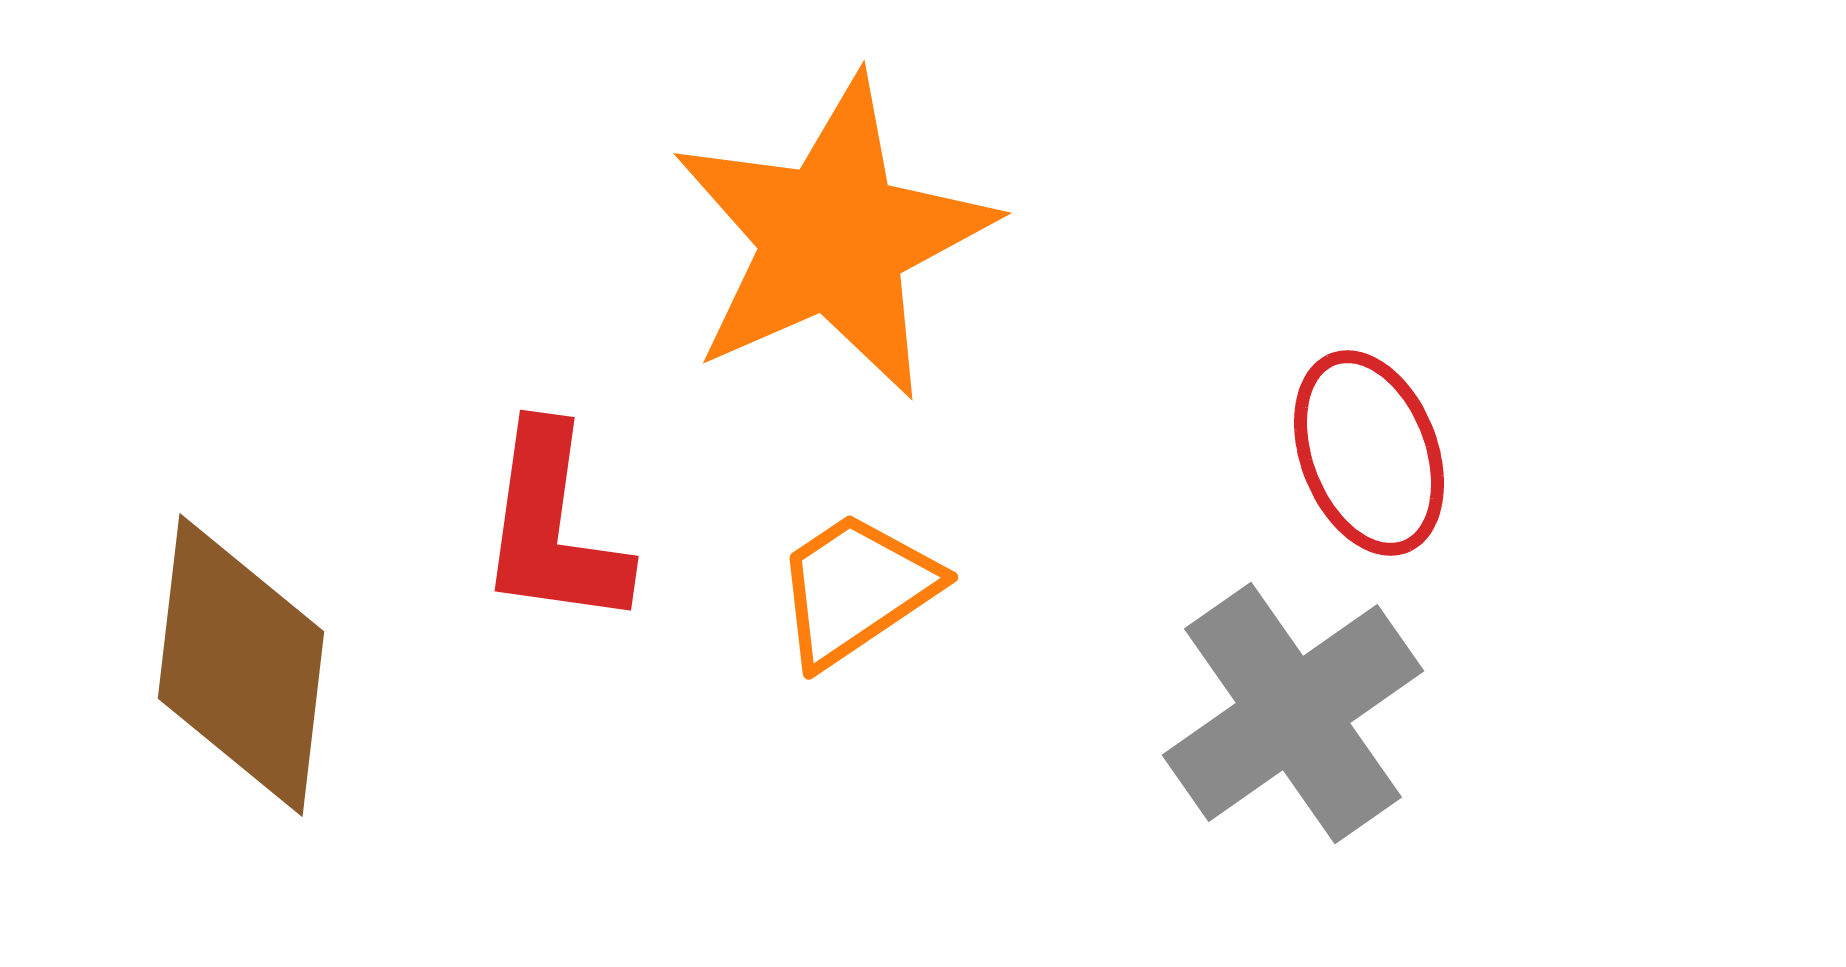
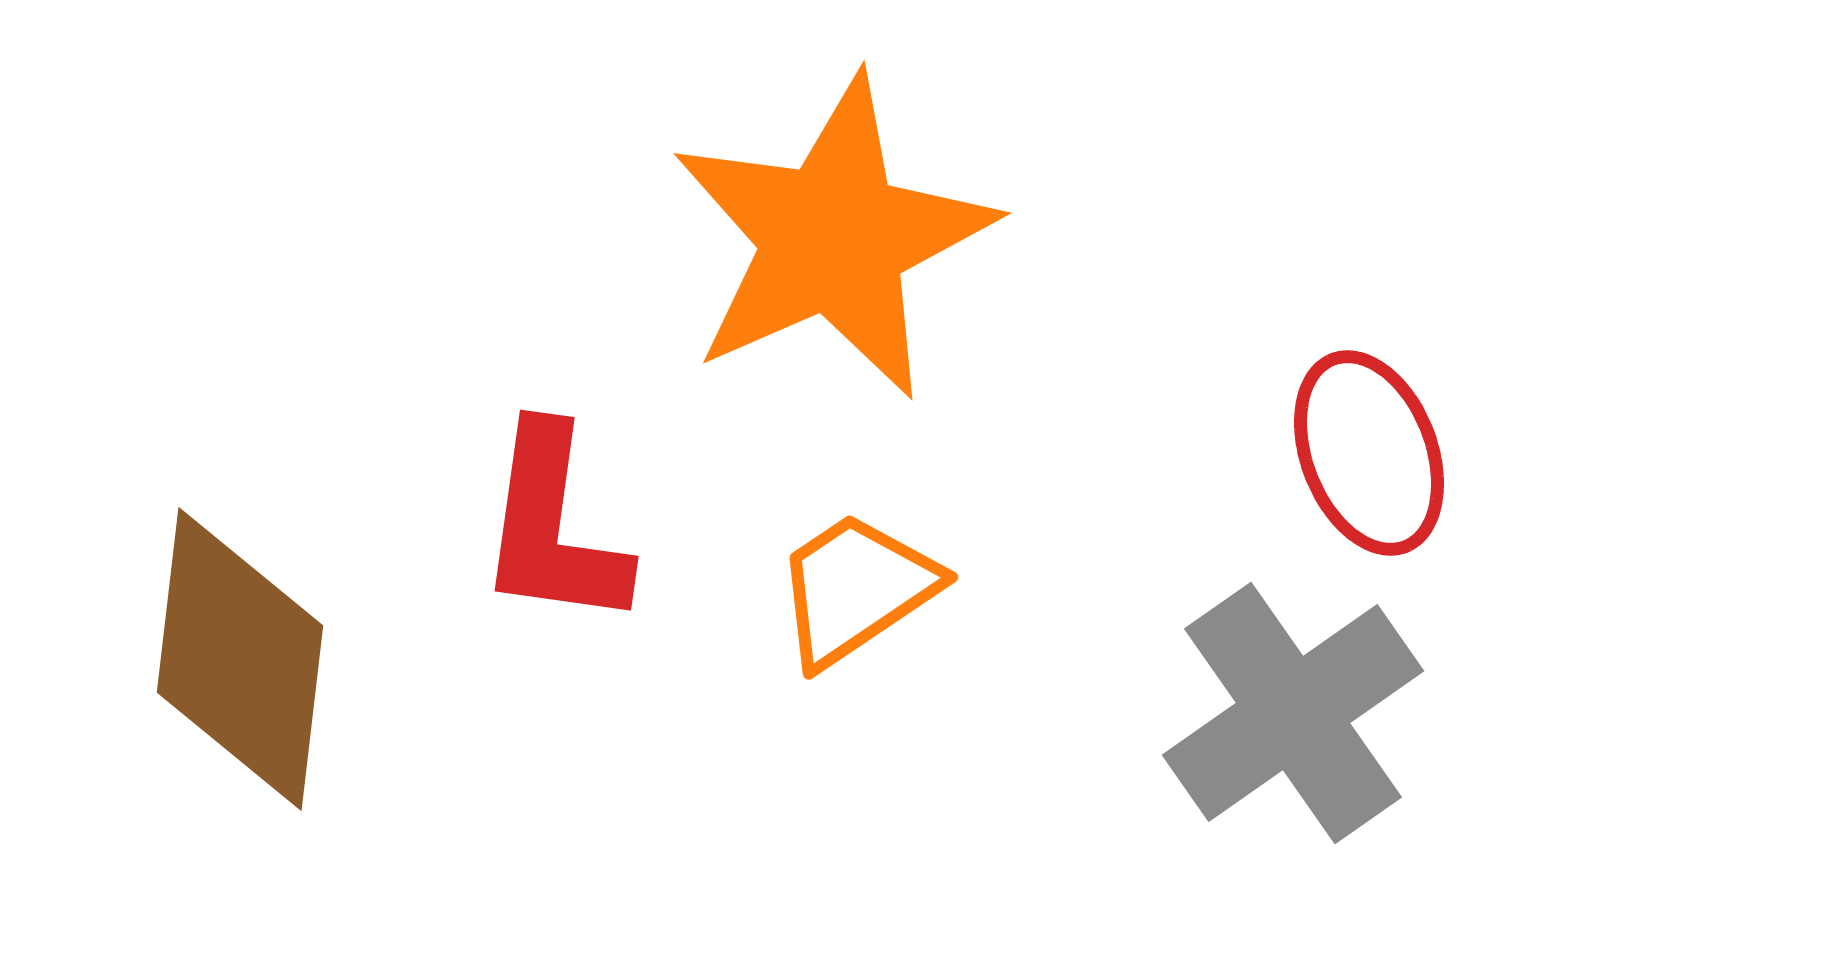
brown diamond: moved 1 px left, 6 px up
